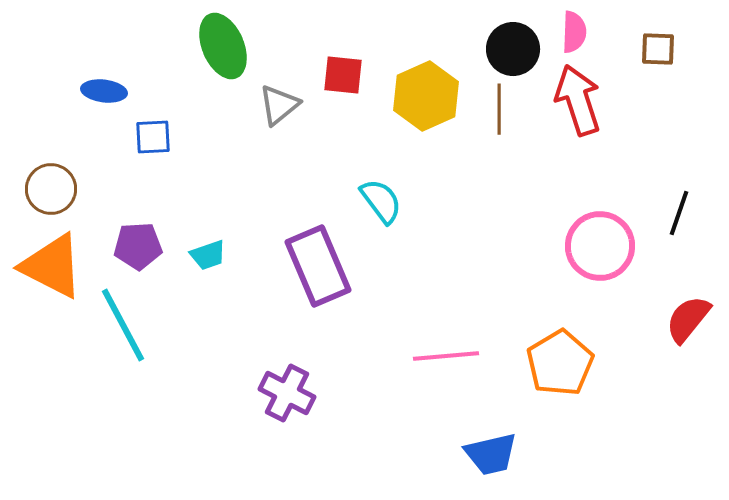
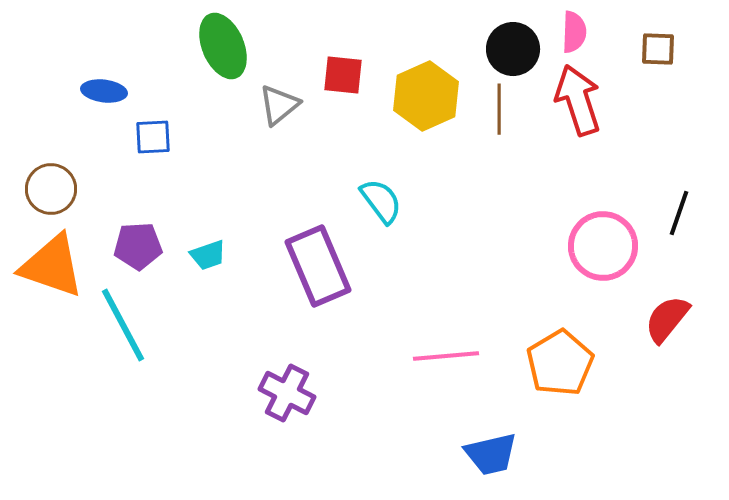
pink circle: moved 3 px right
orange triangle: rotated 8 degrees counterclockwise
red semicircle: moved 21 px left
